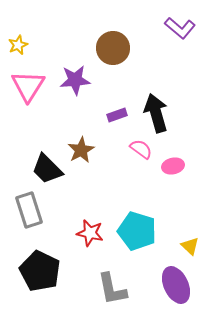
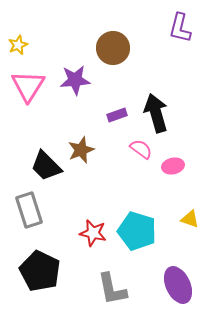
purple L-shape: rotated 64 degrees clockwise
brown star: rotated 8 degrees clockwise
black trapezoid: moved 1 px left, 3 px up
red star: moved 3 px right
yellow triangle: moved 27 px up; rotated 24 degrees counterclockwise
purple ellipse: moved 2 px right
